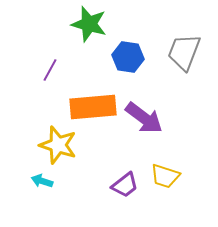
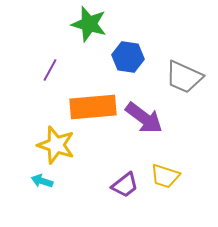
gray trapezoid: moved 25 px down; rotated 87 degrees counterclockwise
yellow star: moved 2 px left
